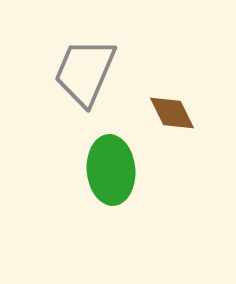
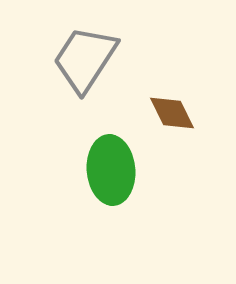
gray trapezoid: moved 13 px up; rotated 10 degrees clockwise
